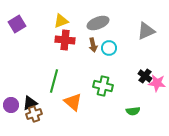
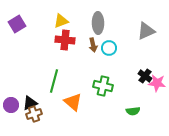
gray ellipse: rotated 70 degrees counterclockwise
